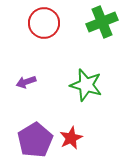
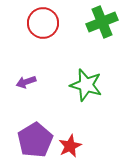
red circle: moved 1 px left
red star: moved 1 px left, 8 px down
